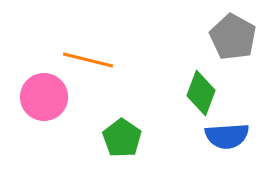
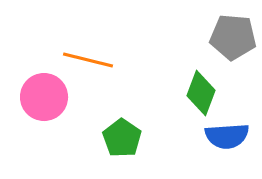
gray pentagon: rotated 24 degrees counterclockwise
